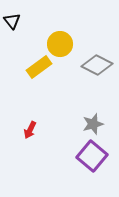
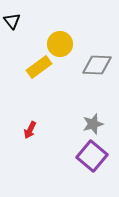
gray diamond: rotated 24 degrees counterclockwise
